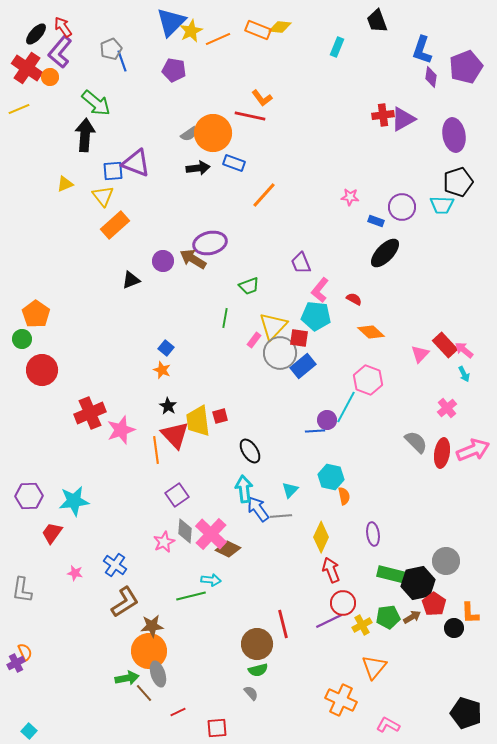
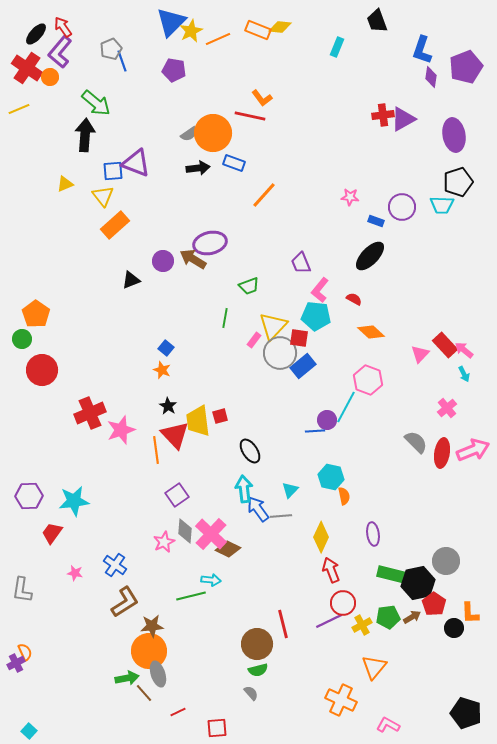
black ellipse at (385, 253): moved 15 px left, 3 px down
